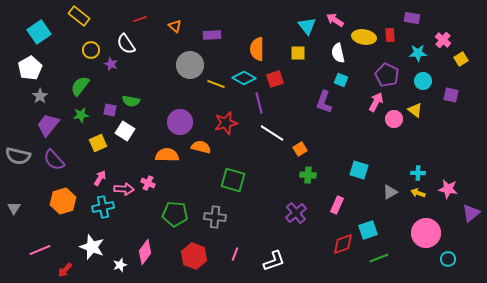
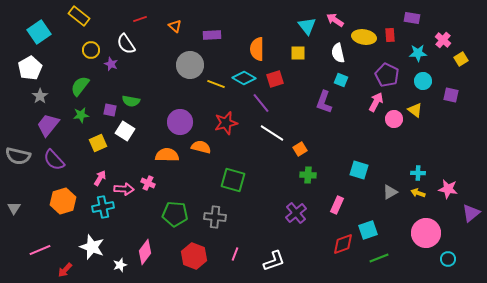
purple line at (259, 103): moved 2 px right; rotated 25 degrees counterclockwise
